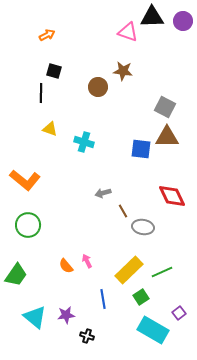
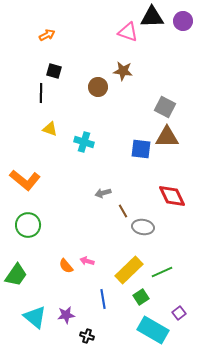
pink arrow: rotated 48 degrees counterclockwise
